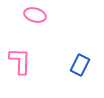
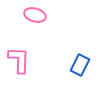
pink L-shape: moved 1 px left, 1 px up
